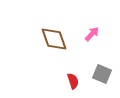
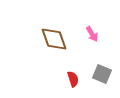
pink arrow: rotated 105 degrees clockwise
red semicircle: moved 2 px up
